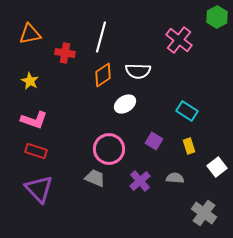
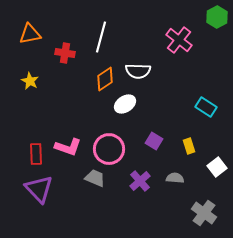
orange diamond: moved 2 px right, 4 px down
cyan rectangle: moved 19 px right, 4 px up
pink L-shape: moved 34 px right, 27 px down
red rectangle: moved 3 px down; rotated 70 degrees clockwise
